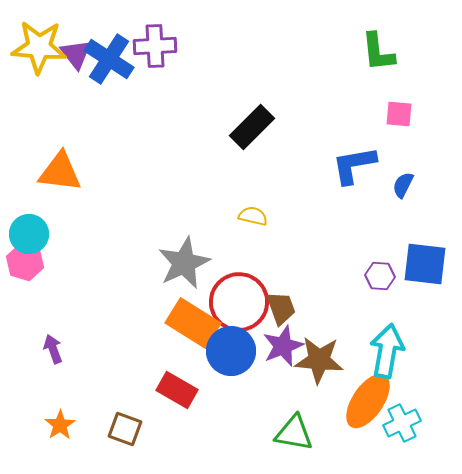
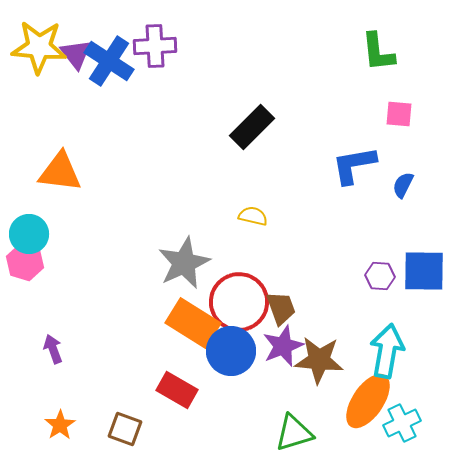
blue cross: moved 2 px down
blue square: moved 1 px left, 7 px down; rotated 6 degrees counterclockwise
green triangle: rotated 27 degrees counterclockwise
